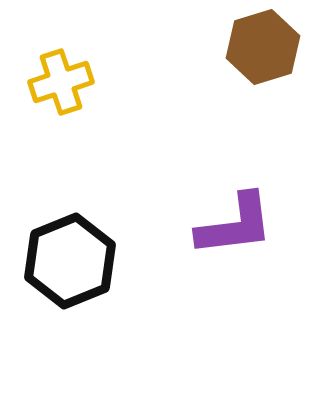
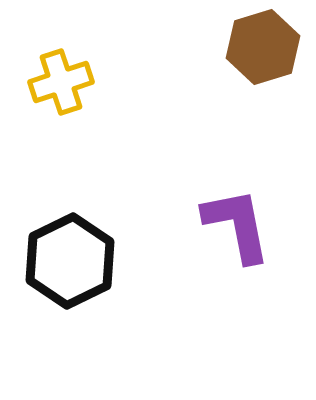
purple L-shape: moved 2 px right; rotated 94 degrees counterclockwise
black hexagon: rotated 4 degrees counterclockwise
